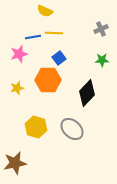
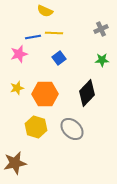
orange hexagon: moved 3 px left, 14 px down
